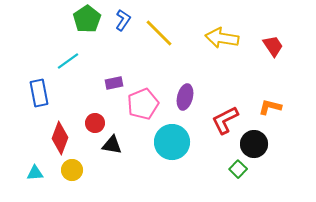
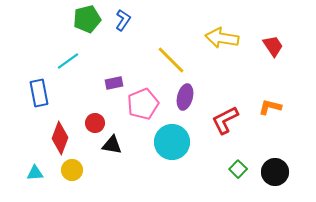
green pentagon: rotated 20 degrees clockwise
yellow line: moved 12 px right, 27 px down
black circle: moved 21 px right, 28 px down
